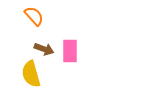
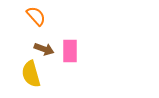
orange semicircle: moved 2 px right
